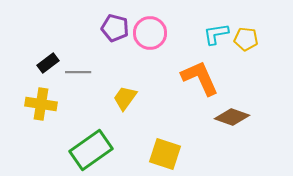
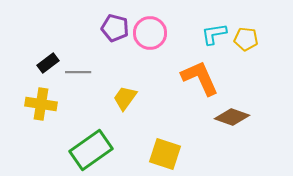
cyan L-shape: moved 2 px left
